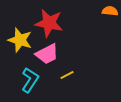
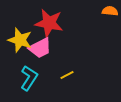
pink trapezoid: moved 7 px left, 6 px up
cyan L-shape: moved 1 px left, 2 px up
